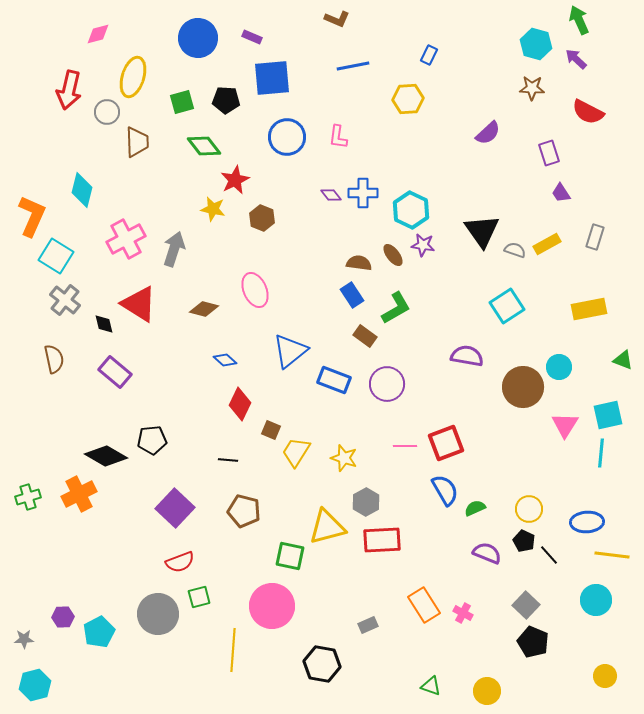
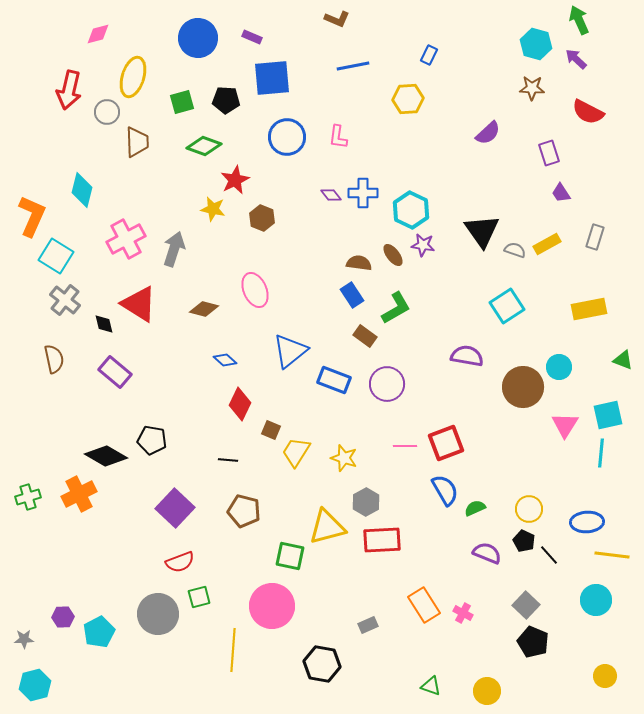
green diamond at (204, 146): rotated 32 degrees counterclockwise
black pentagon at (152, 440): rotated 16 degrees clockwise
